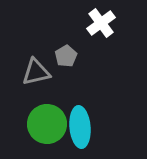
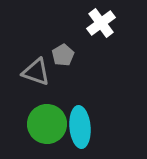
gray pentagon: moved 3 px left, 1 px up
gray triangle: rotated 32 degrees clockwise
